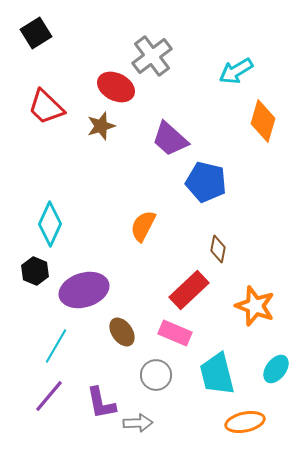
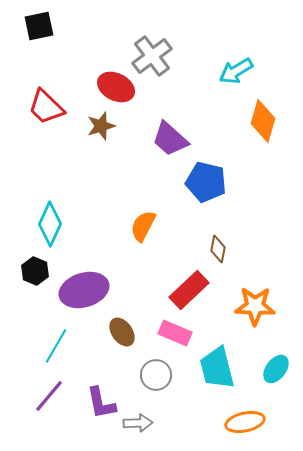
black square: moved 3 px right, 7 px up; rotated 20 degrees clockwise
orange star: rotated 18 degrees counterclockwise
cyan trapezoid: moved 6 px up
